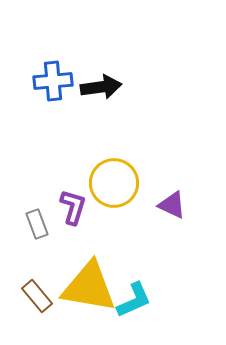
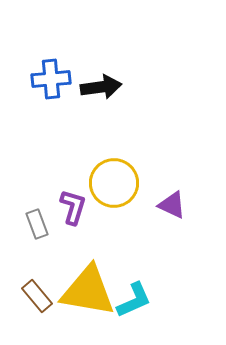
blue cross: moved 2 px left, 2 px up
yellow triangle: moved 1 px left, 4 px down
